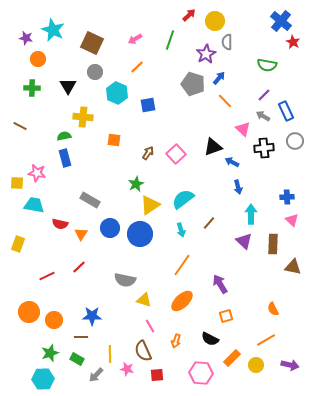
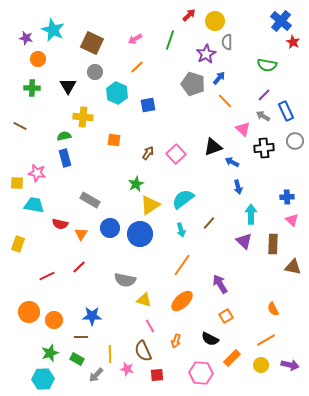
orange square at (226, 316): rotated 16 degrees counterclockwise
yellow circle at (256, 365): moved 5 px right
